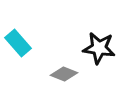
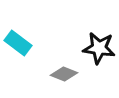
cyan rectangle: rotated 12 degrees counterclockwise
